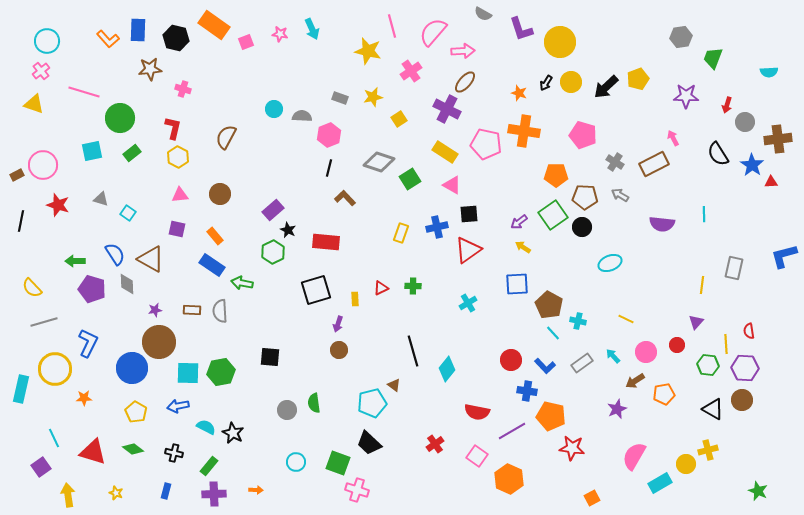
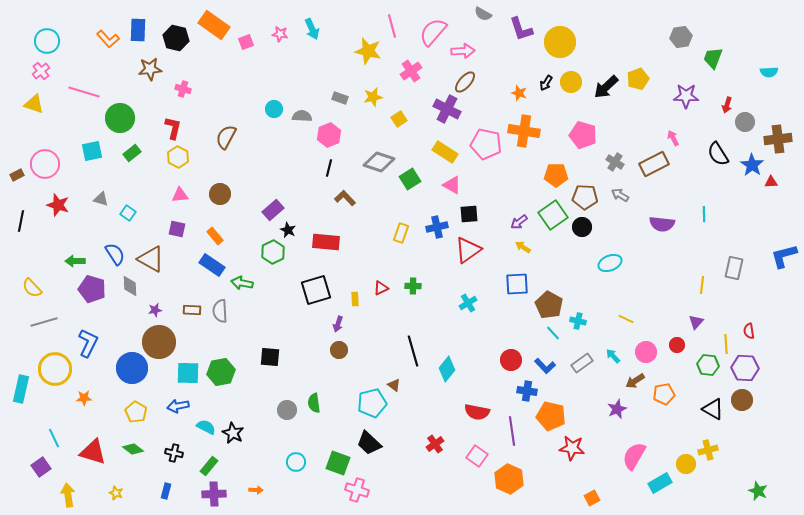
pink circle at (43, 165): moved 2 px right, 1 px up
gray diamond at (127, 284): moved 3 px right, 2 px down
purple line at (512, 431): rotated 68 degrees counterclockwise
